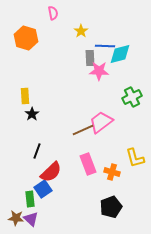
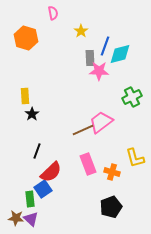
blue line: rotated 72 degrees counterclockwise
